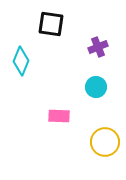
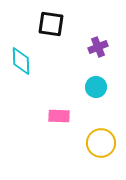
cyan diamond: rotated 24 degrees counterclockwise
yellow circle: moved 4 px left, 1 px down
